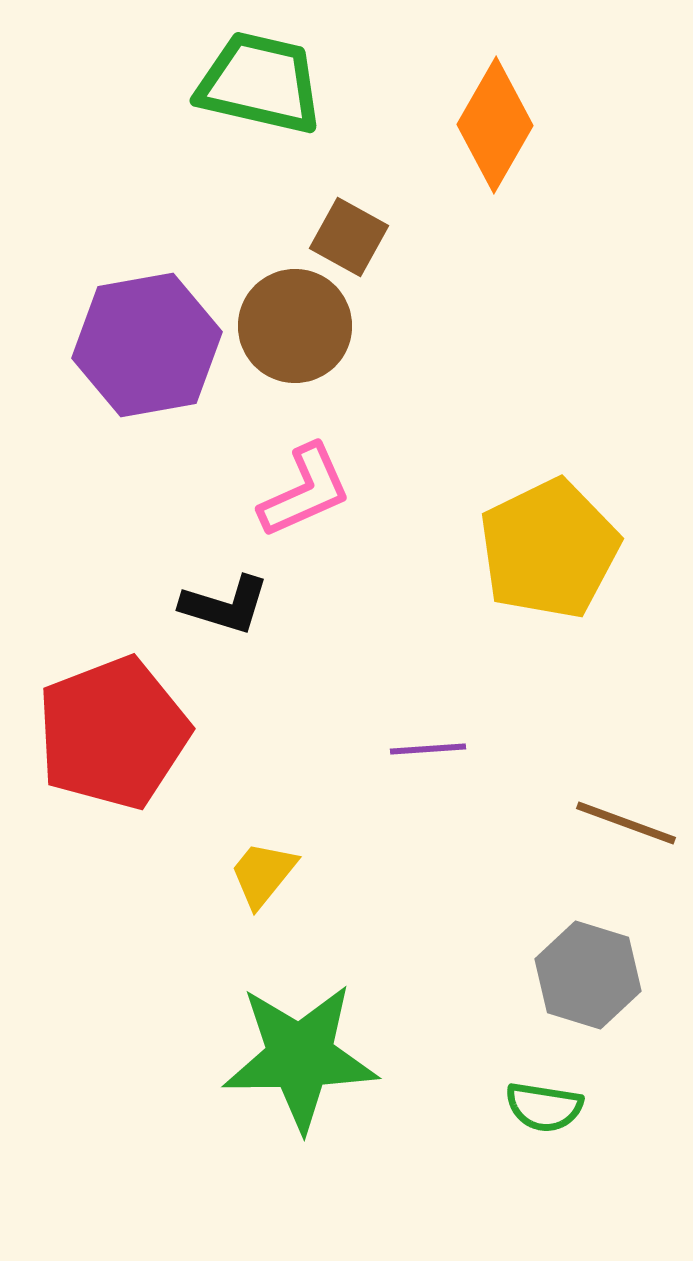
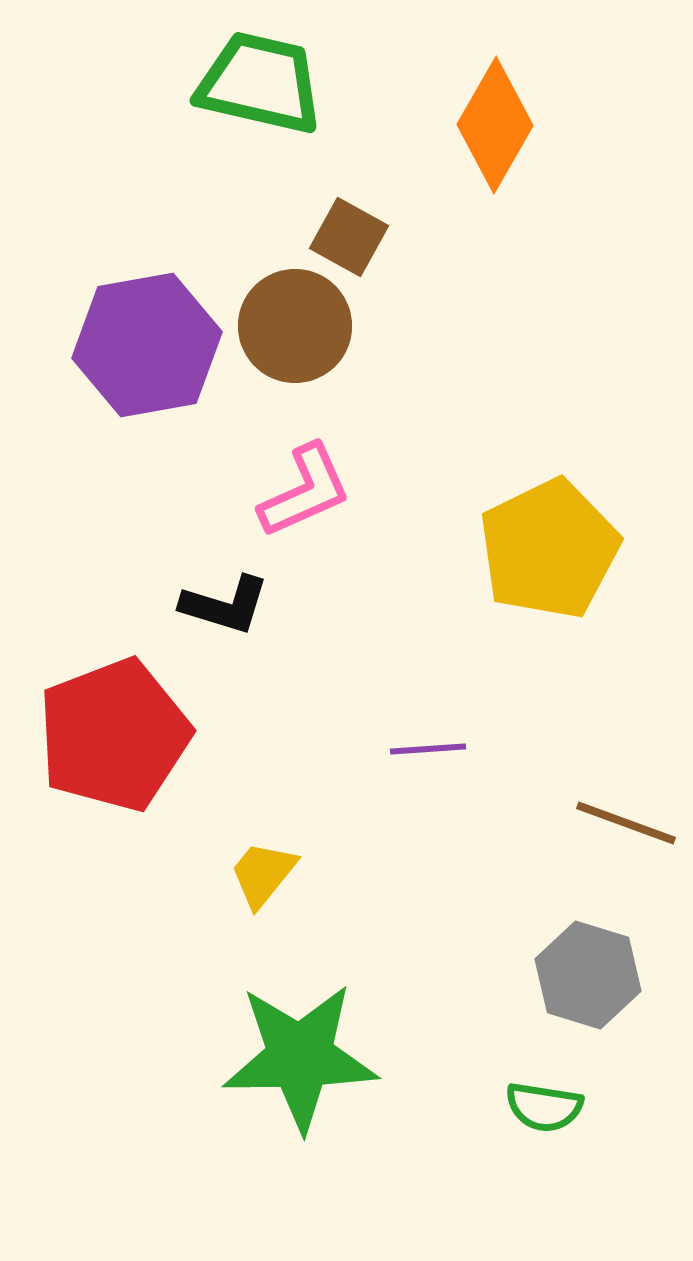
red pentagon: moved 1 px right, 2 px down
